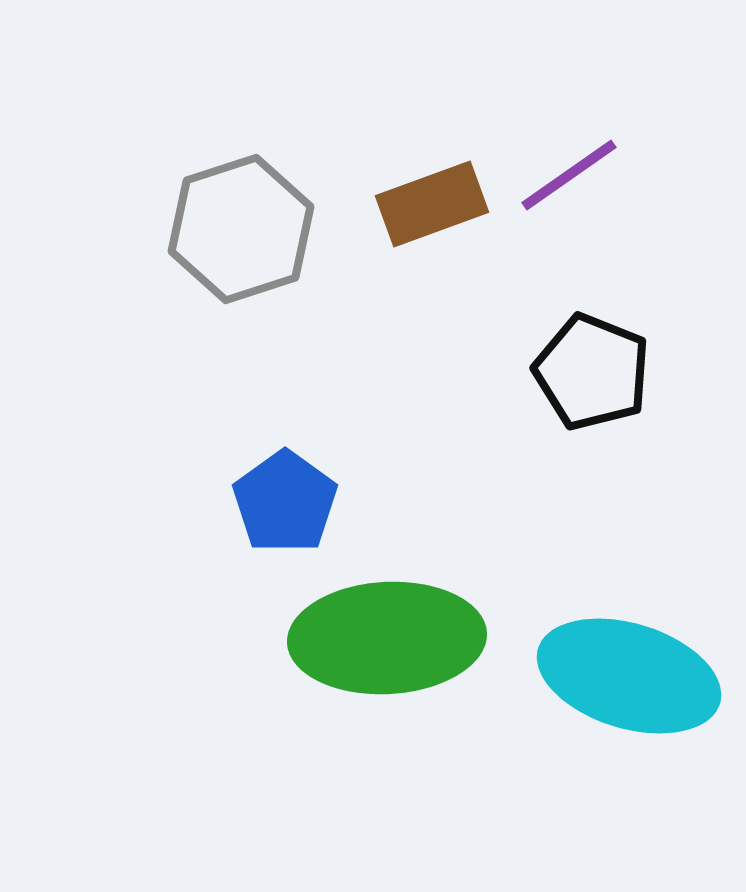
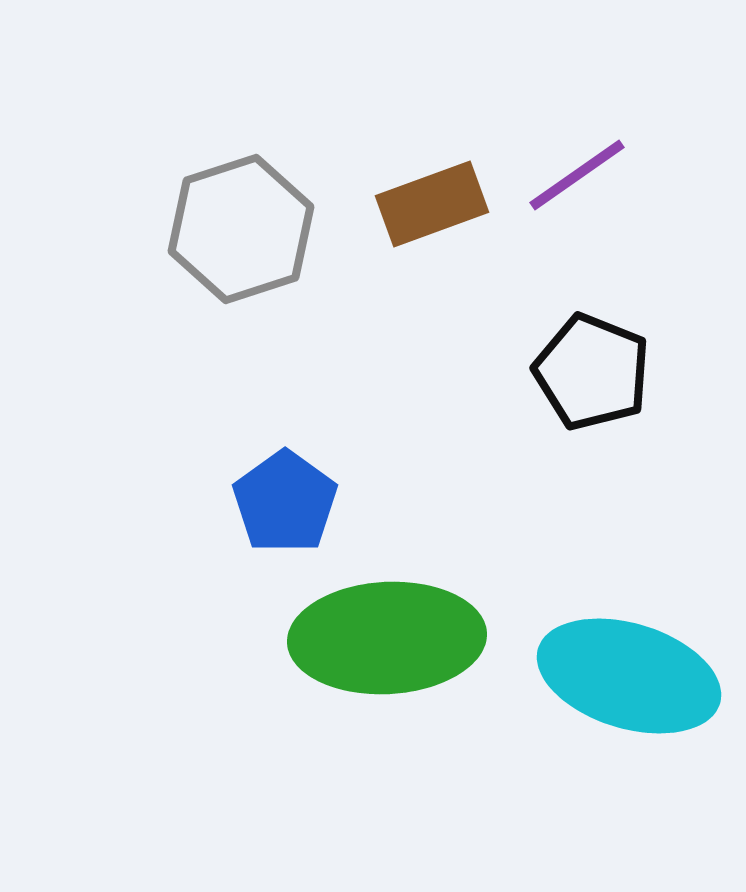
purple line: moved 8 px right
